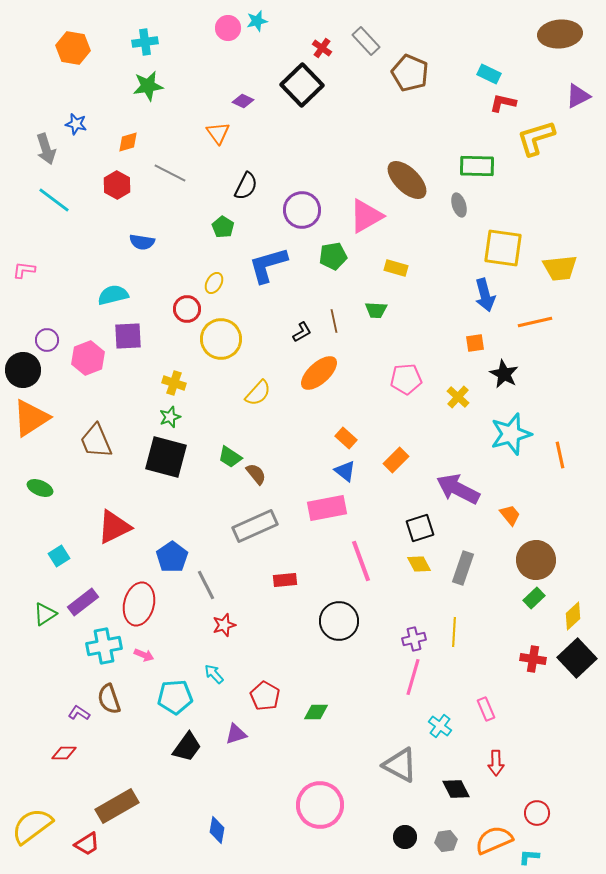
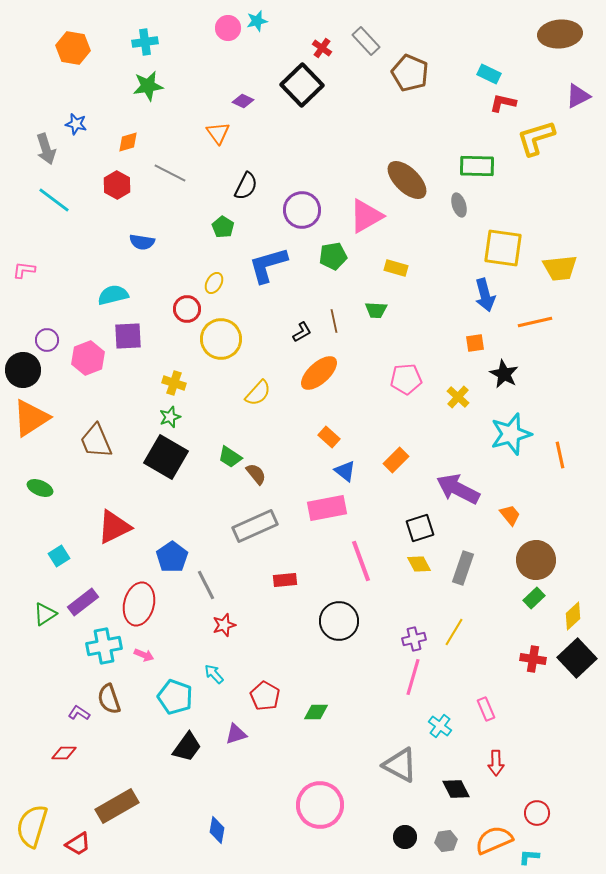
orange rectangle at (346, 438): moved 17 px left, 1 px up
black square at (166, 457): rotated 15 degrees clockwise
yellow line at (454, 632): rotated 28 degrees clockwise
cyan pentagon at (175, 697): rotated 24 degrees clockwise
yellow semicircle at (32, 826): rotated 36 degrees counterclockwise
red trapezoid at (87, 844): moved 9 px left
